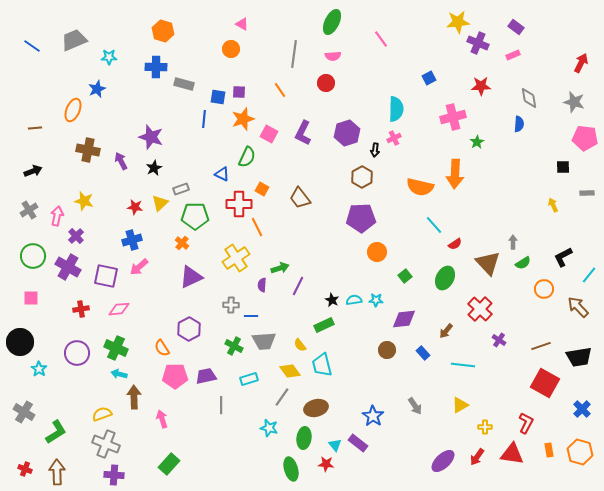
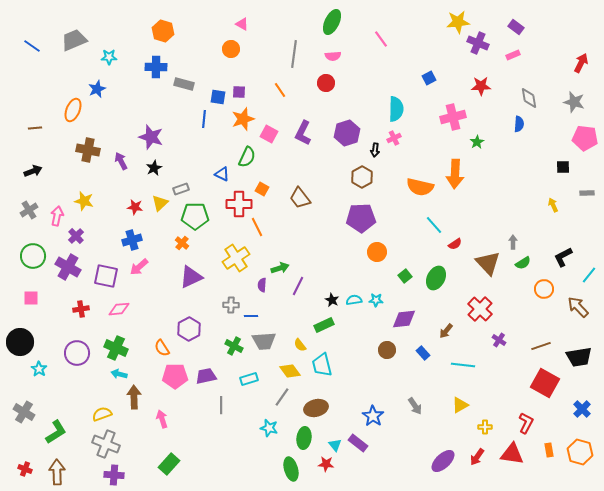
green ellipse at (445, 278): moved 9 px left
